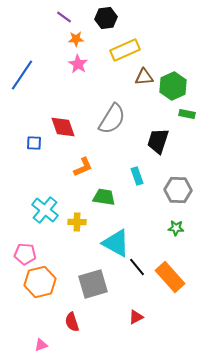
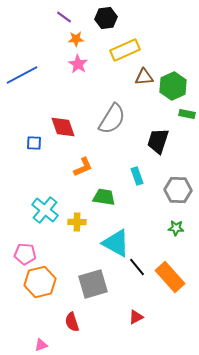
blue line: rotated 28 degrees clockwise
